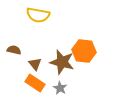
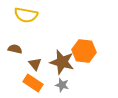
yellow semicircle: moved 12 px left
brown semicircle: moved 1 px right, 1 px up
orange rectangle: moved 2 px left
gray star: moved 2 px right, 3 px up; rotated 16 degrees counterclockwise
